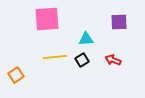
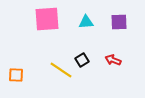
cyan triangle: moved 17 px up
yellow line: moved 6 px right, 13 px down; rotated 40 degrees clockwise
orange square: rotated 35 degrees clockwise
